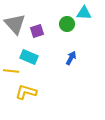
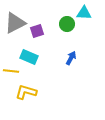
gray triangle: moved 1 px up; rotated 45 degrees clockwise
